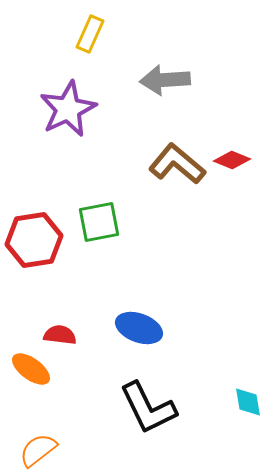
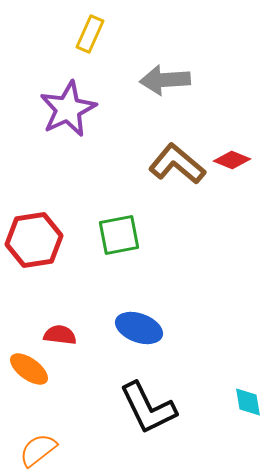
green square: moved 20 px right, 13 px down
orange ellipse: moved 2 px left
